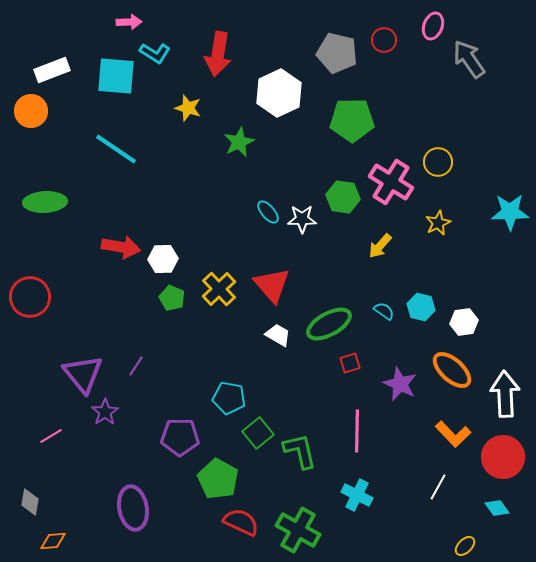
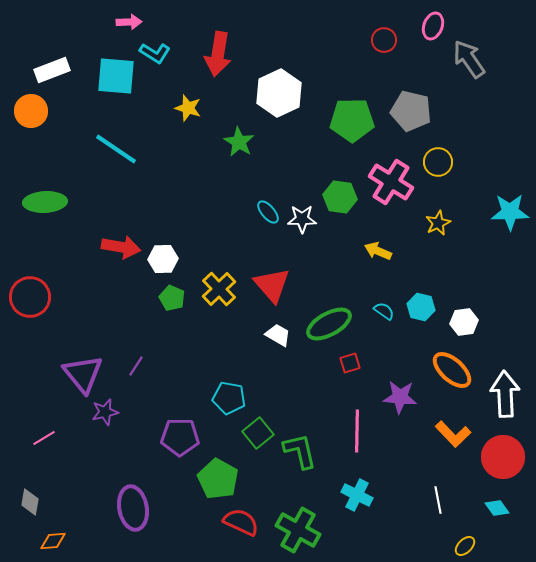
gray pentagon at (337, 53): moved 74 px right, 58 px down
green star at (239, 142): rotated 16 degrees counterclockwise
green hexagon at (343, 197): moved 3 px left
yellow arrow at (380, 246): moved 2 px left, 5 px down; rotated 72 degrees clockwise
purple star at (400, 384): moved 13 px down; rotated 20 degrees counterclockwise
purple star at (105, 412): rotated 20 degrees clockwise
pink line at (51, 436): moved 7 px left, 2 px down
white line at (438, 487): moved 13 px down; rotated 40 degrees counterclockwise
